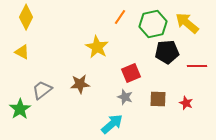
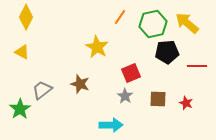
brown star: rotated 24 degrees clockwise
gray star: moved 1 px up; rotated 14 degrees clockwise
cyan arrow: moved 1 px left, 1 px down; rotated 40 degrees clockwise
